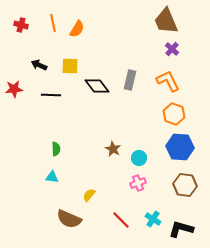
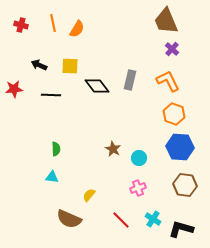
pink cross: moved 5 px down
